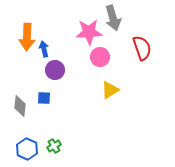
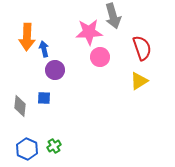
gray arrow: moved 2 px up
yellow triangle: moved 29 px right, 9 px up
